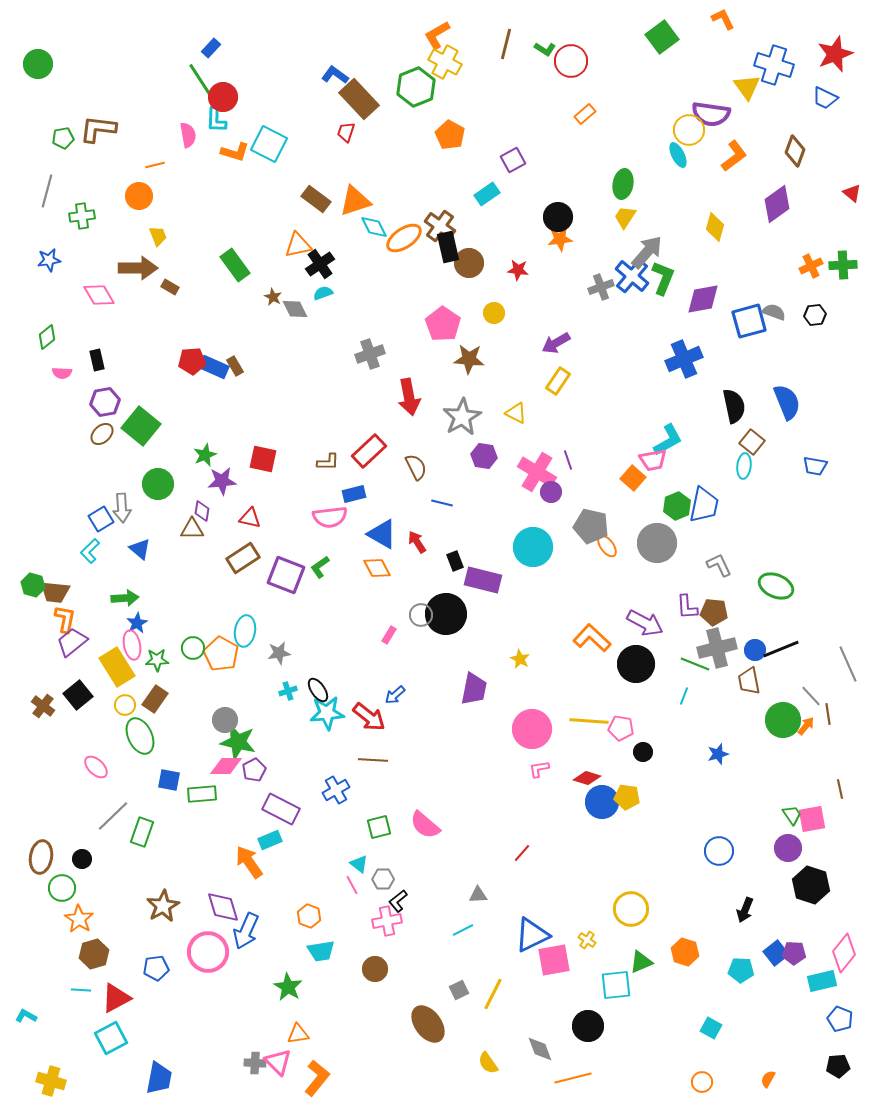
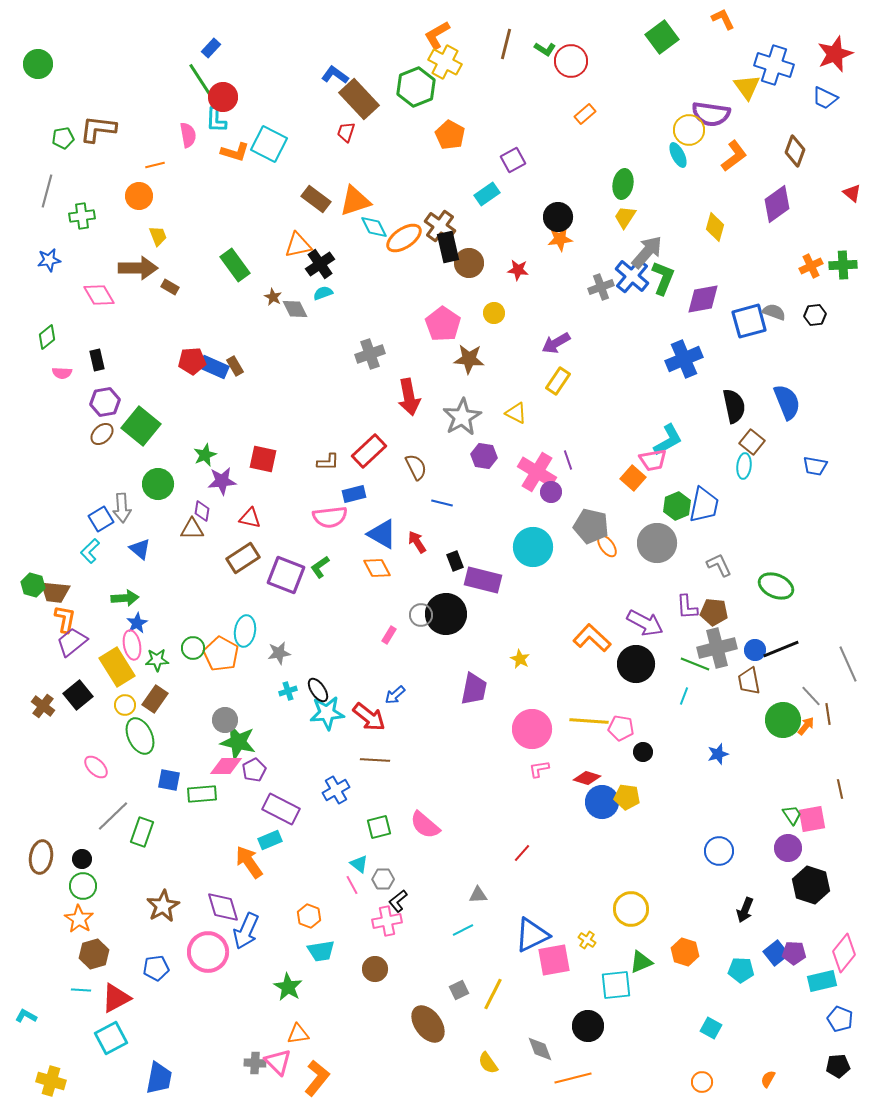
brown line at (373, 760): moved 2 px right
green circle at (62, 888): moved 21 px right, 2 px up
